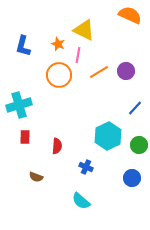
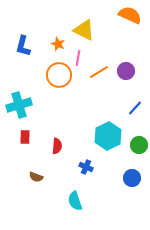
pink line: moved 3 px down
cyan semicircle: moved 6 px left; rotated 30 degrees clockwise
